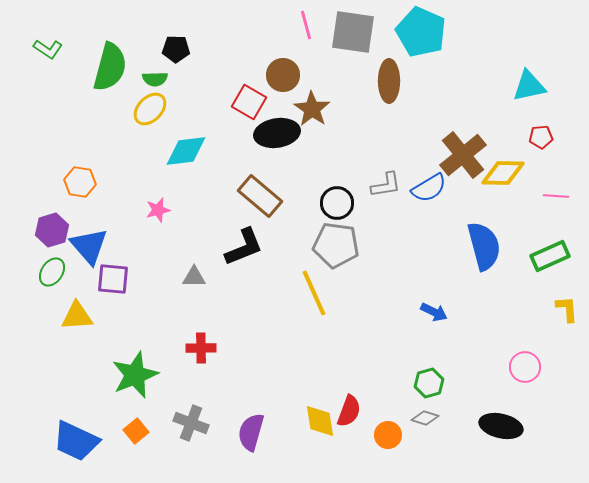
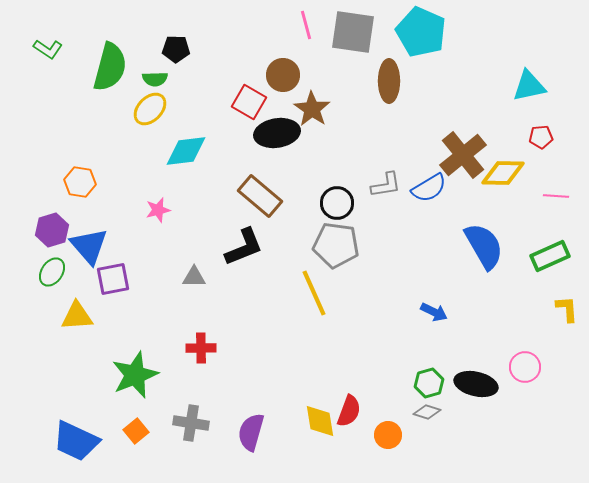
blue semicircle at (484, 246): rotated 15 degrees counterclockwise
purple square at (113, 279): rotated 16 degrees counterclockwise
gray diamond at (425, 418): moved 2 px right, 6 px up
gray cross at (191, 423): rotated 12 degrees counterclockwise
black ellipse at (501, 426): moved 25 px left, 42 px up
